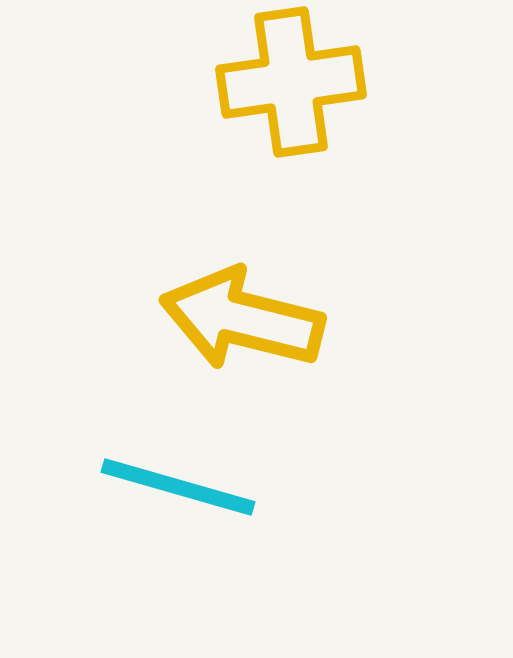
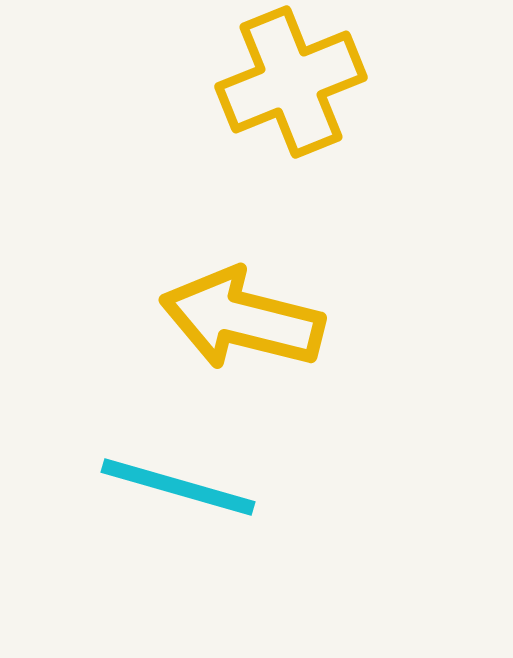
yellow cross: rotated 14 degrees counterclockwise
